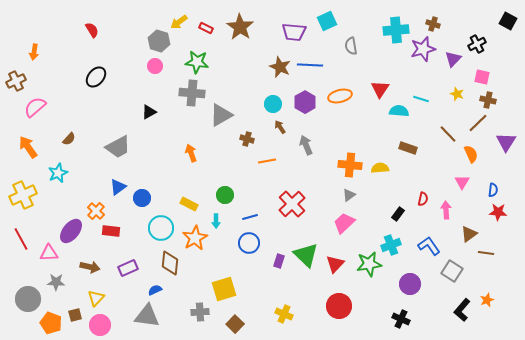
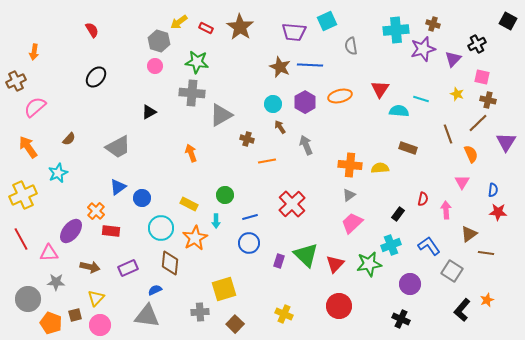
brown line at (448, 134): rotated 24 degrees clockwise
pink trapezoid at (344, 223): moved 8 px right
